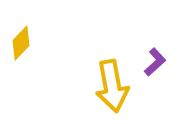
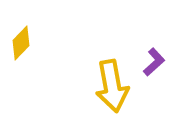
purple L-shape: moved 1 px left
